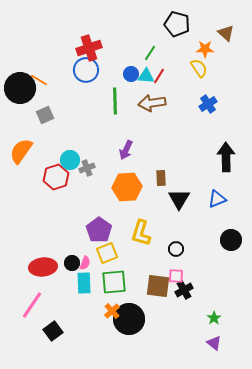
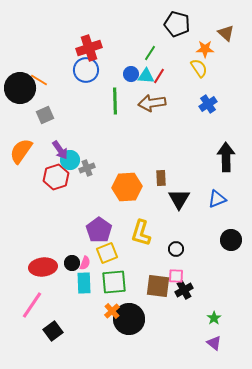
purple arrow at (126, 150): moved 66 px left; rotated 60 degrees counterclockwise
